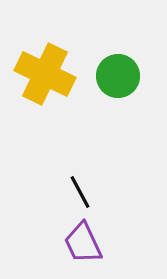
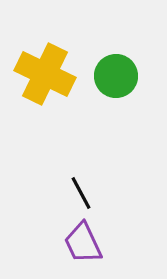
green circle: moved 2 px left
black line: moved 1 px right, 1 px down
